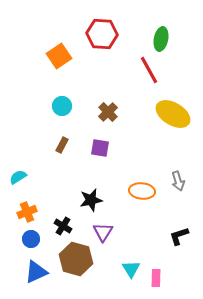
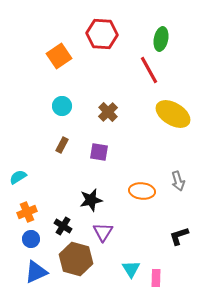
purple square: moved 1 px left, 4 px down
